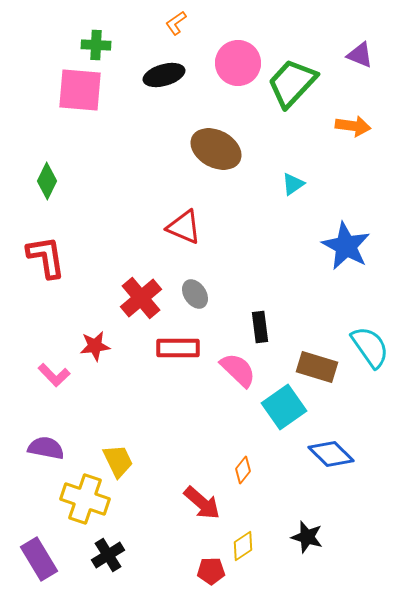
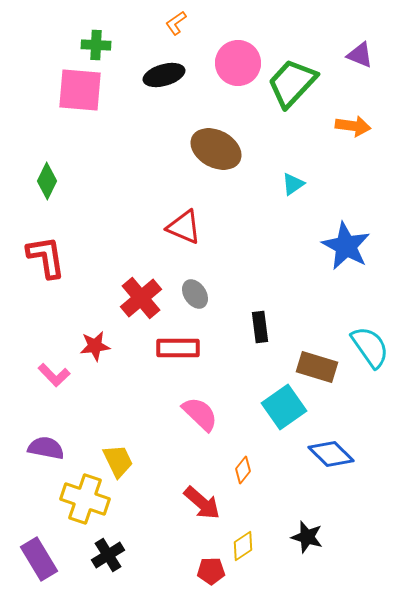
pink semicircle: moved 38 px left, 44 px down
